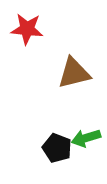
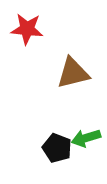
brown triangle: moved 1 px left
